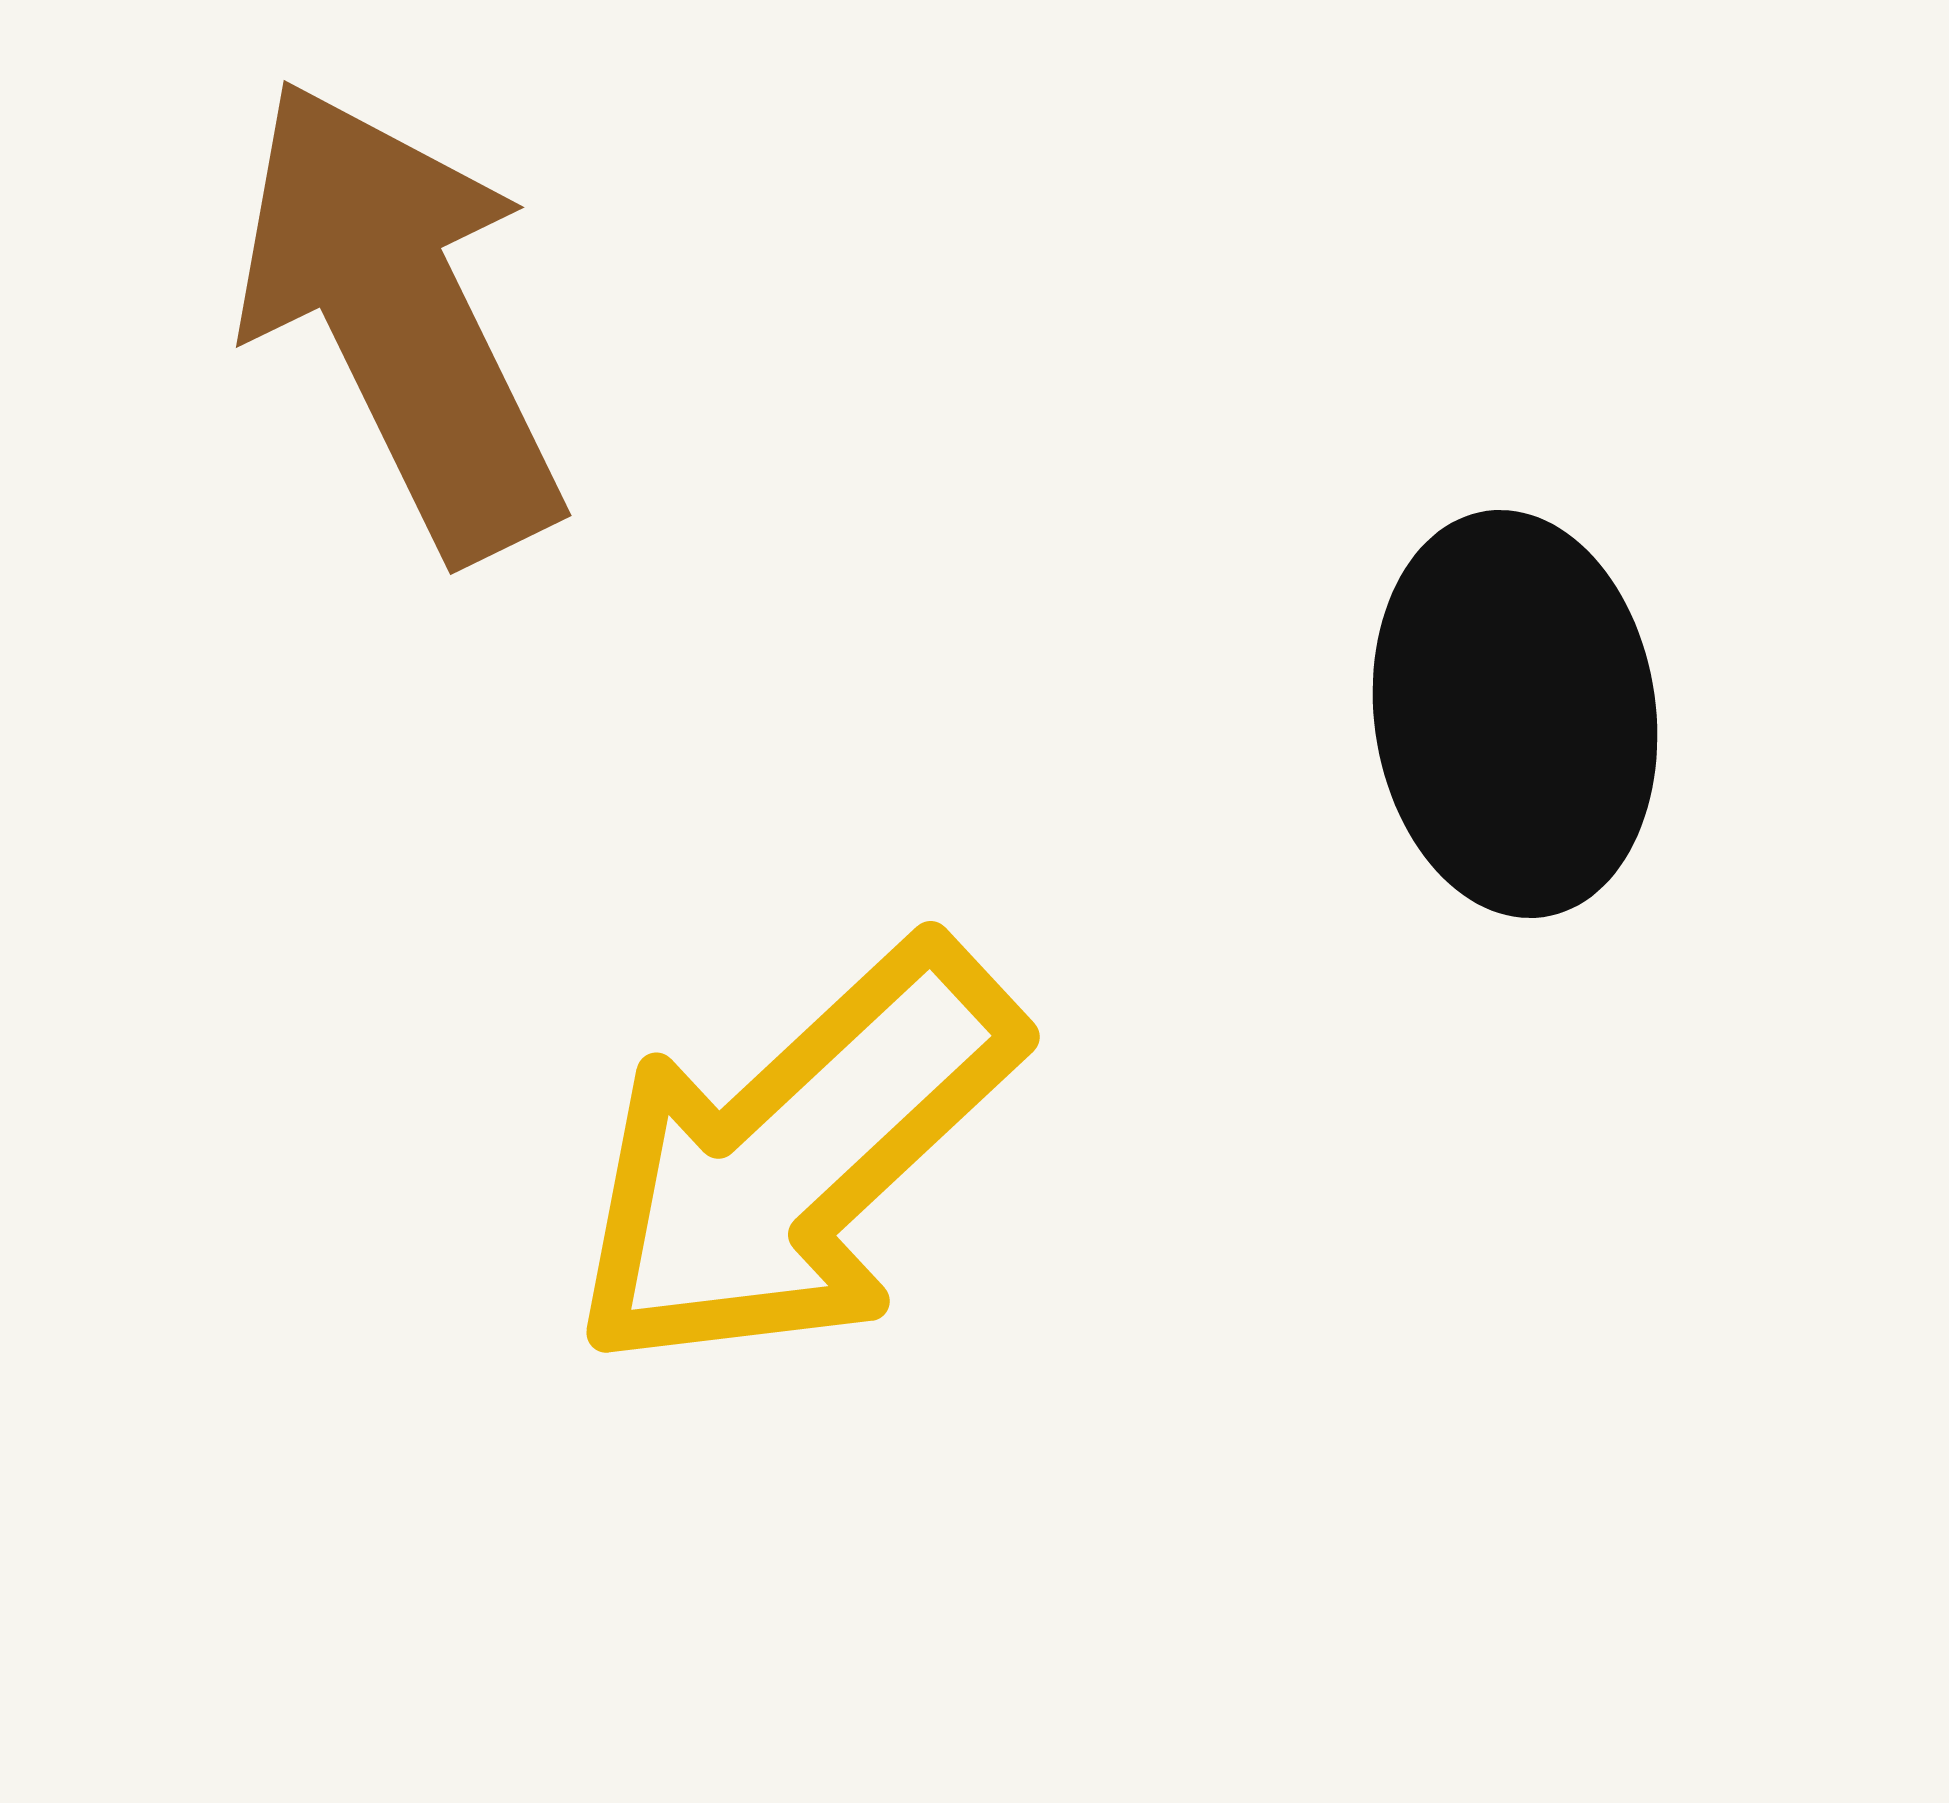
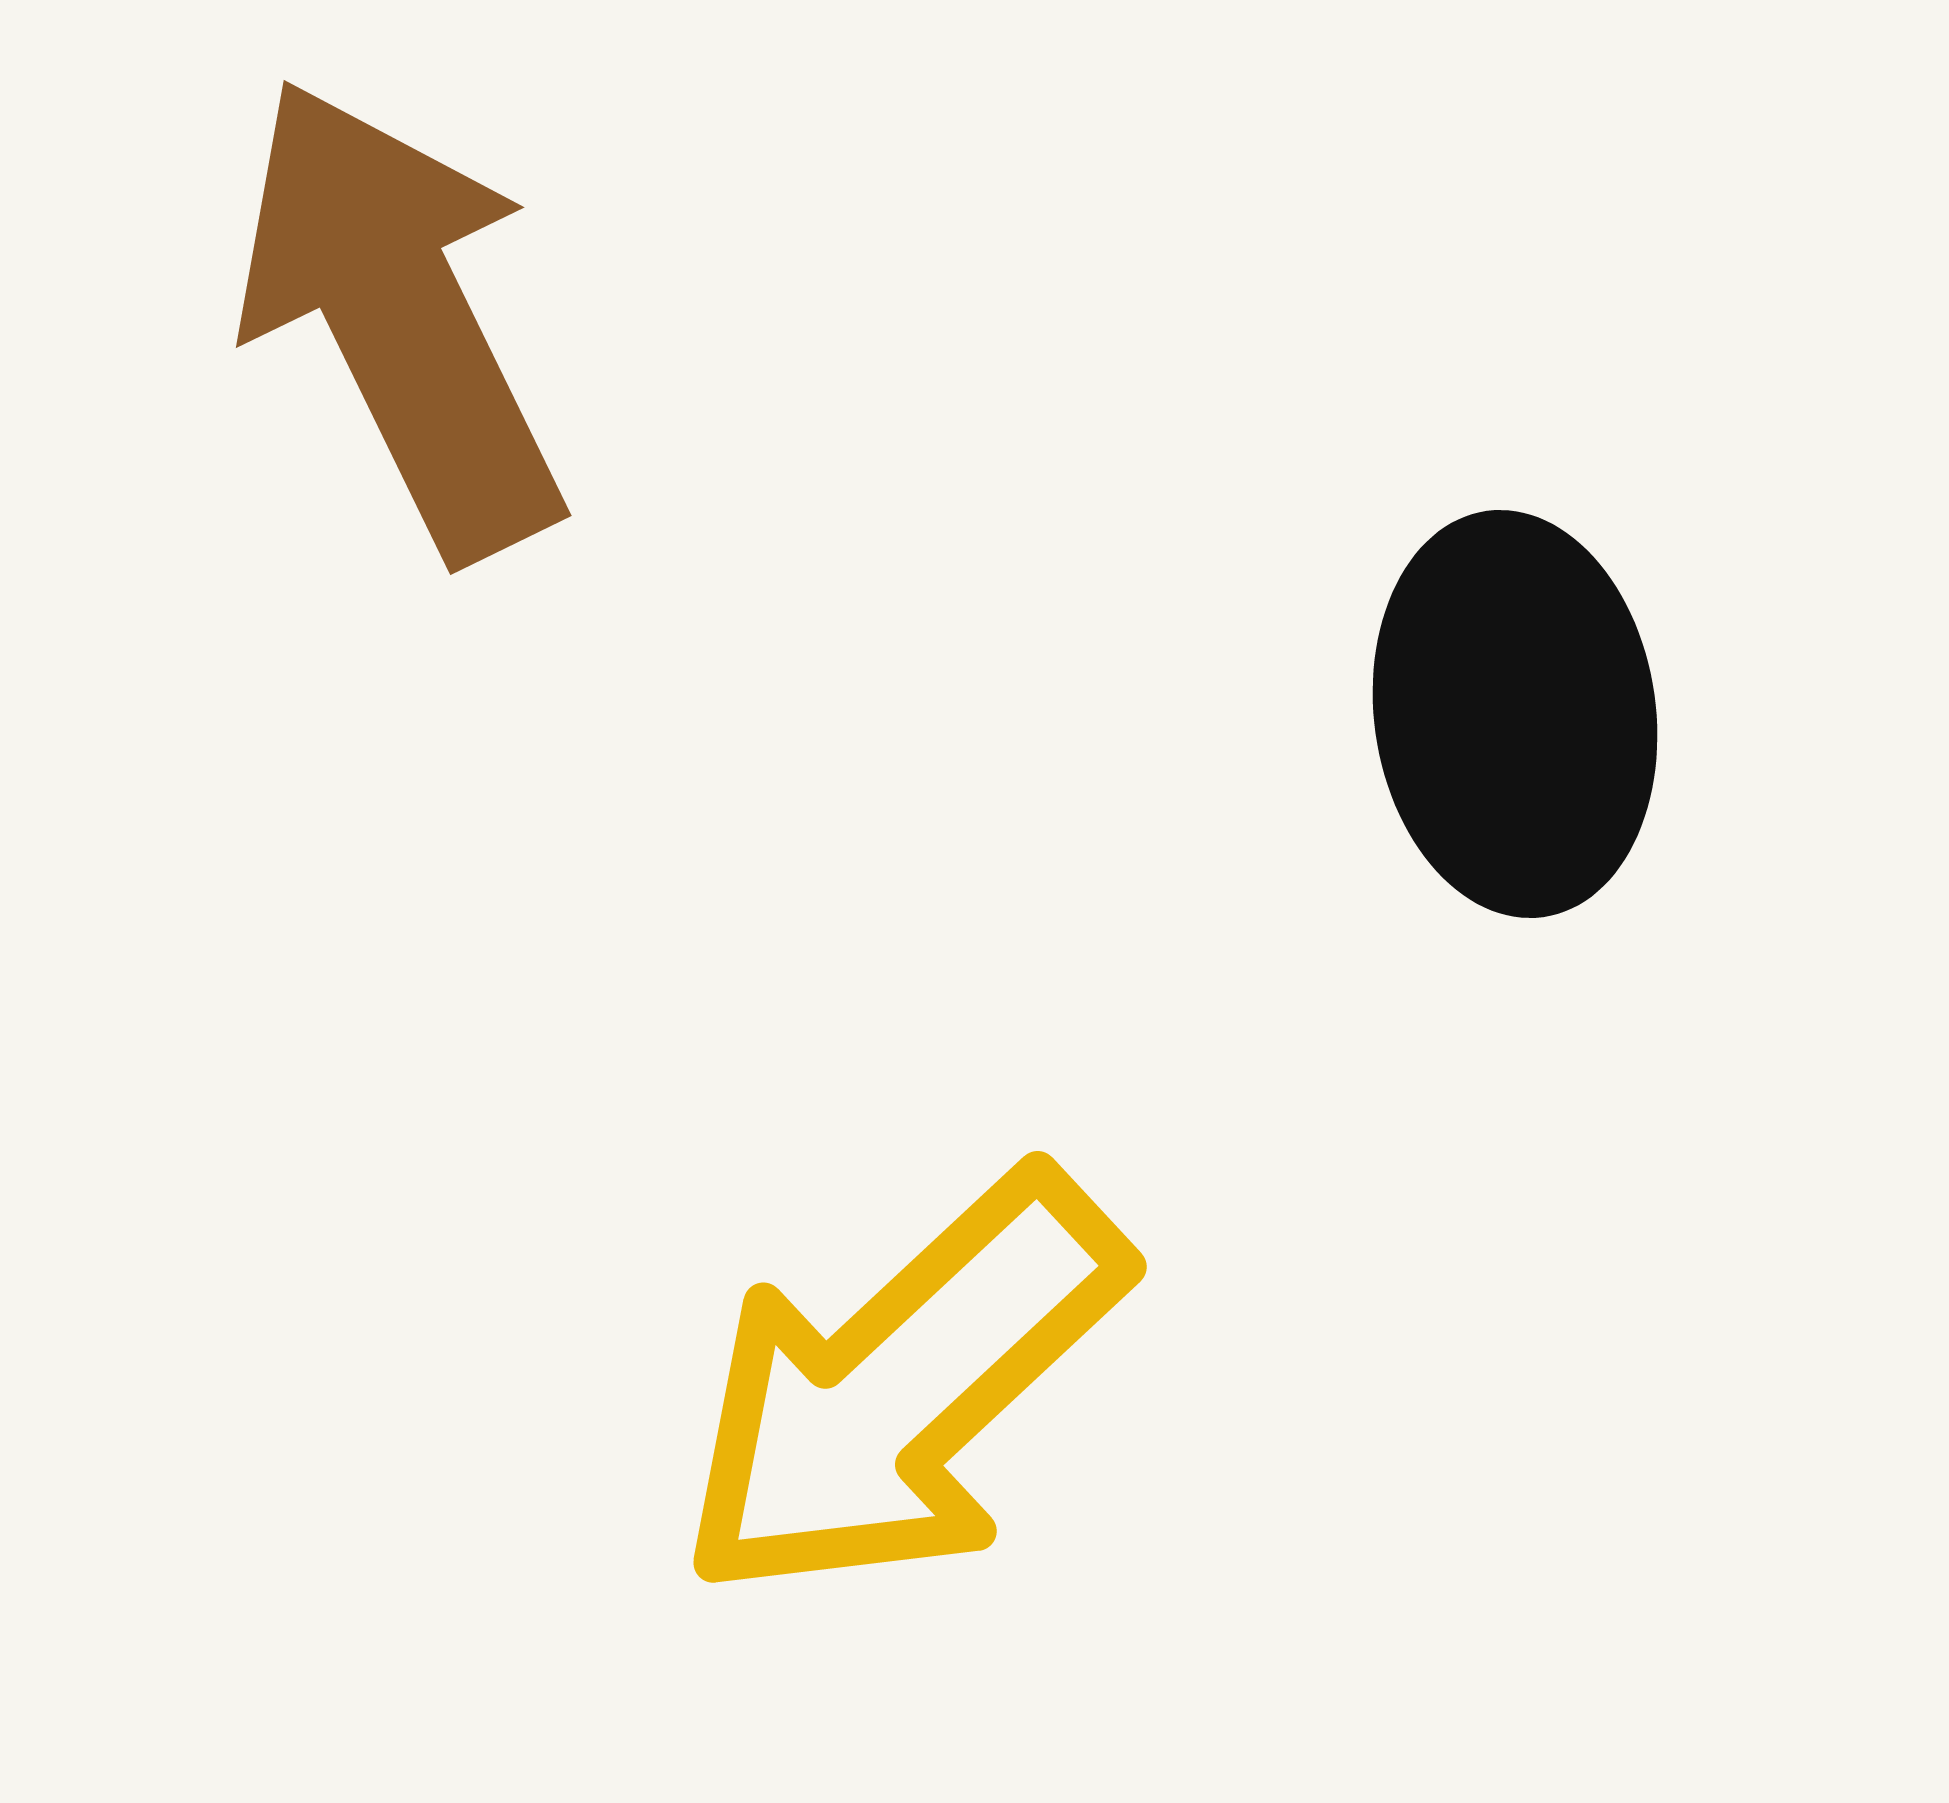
yellow arrow: moved 107 px right, 230 px down
